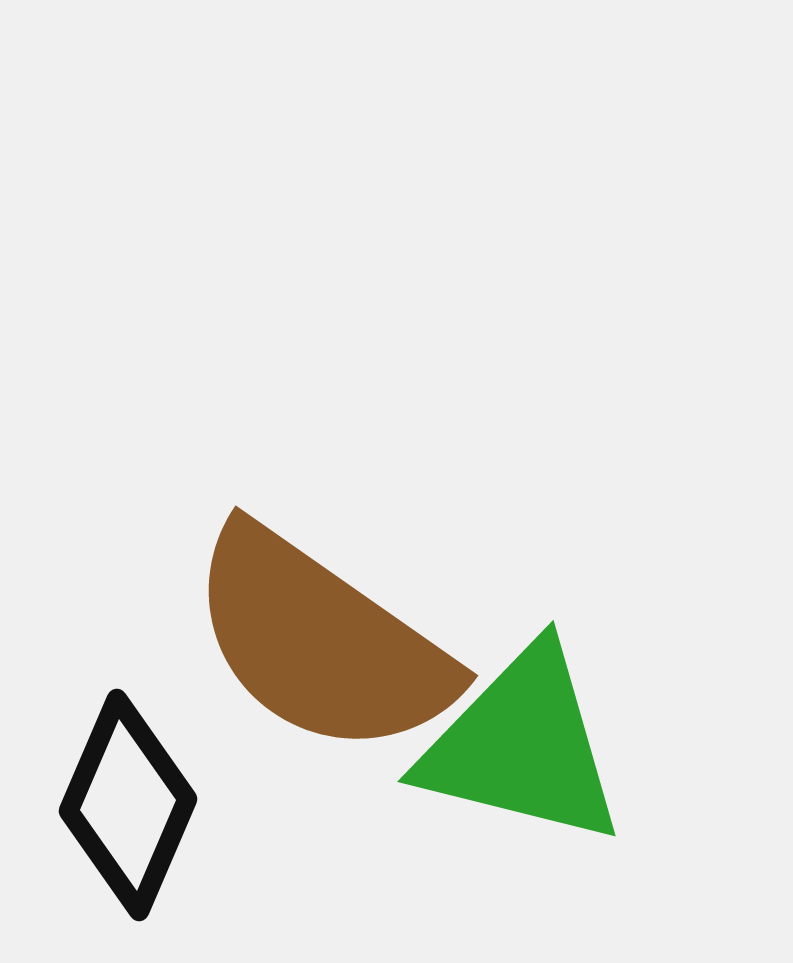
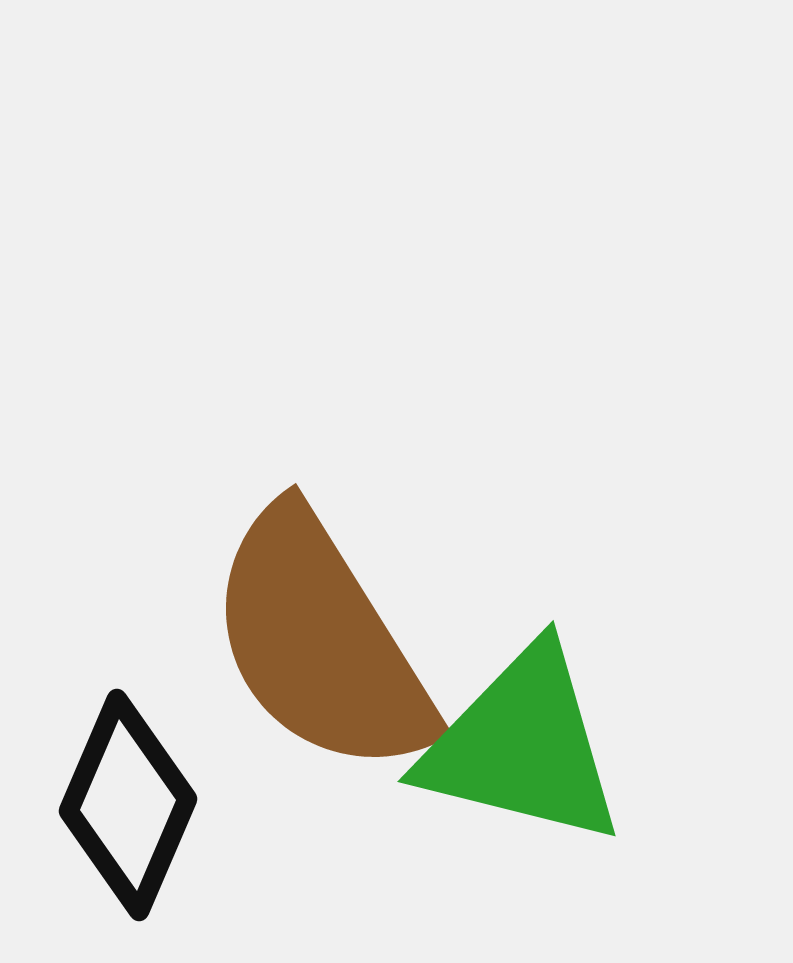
brown semicircle: rotated 23 degrees clockwise
